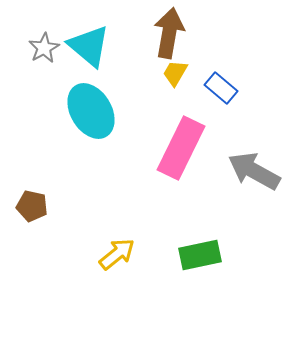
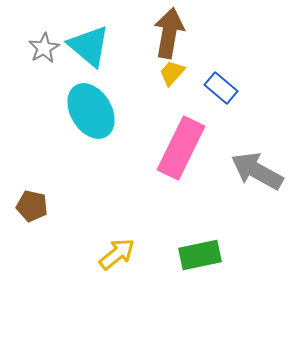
yellow trapezoid: moved 3 px left; rotated 12 degrees clockwise
gray arrow: moved 3 px right
